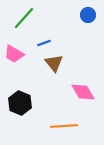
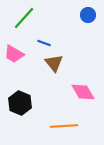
blue line: rotated 40 degrees clockwise
